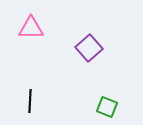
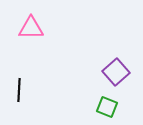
purple square: moved 27 px right, 24 px down
black line: moved 11 px left, 11 px up
